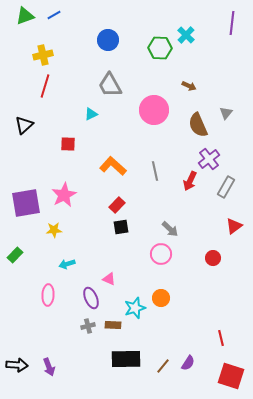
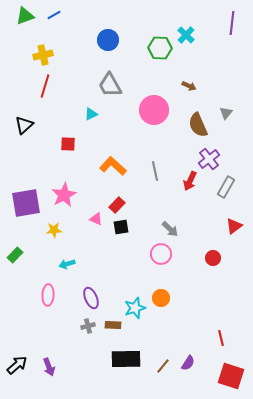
pink triangle at (109, 279): moved 13 px left, 60 px up
black arrow at (17, 365): rotated 45 degrees counterclockwise
